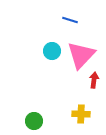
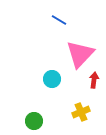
blue line: moved 11 px left; rotated 14 degrees clockwise
cyan circle: moved 28 px down
pink triangle: moved 1 px left, 1 px up
yellow cross: moved 2 px up; rotated 24 degrees counterclockwise
